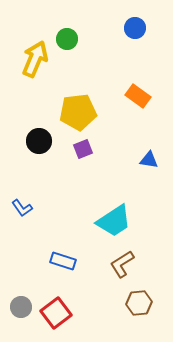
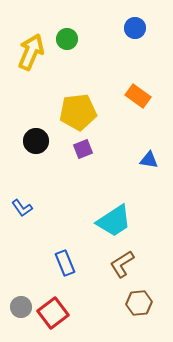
yellow arrow: moved 4 px left, 7 px up
black circle: moved 3 px left
blue rectangle: moved 2 px right, 2 px down; rotated 50 degrees clockwise
red square: moved 3 px left
